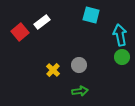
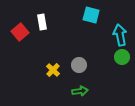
white rectangle: rotated 63 degrees counterclockwise
